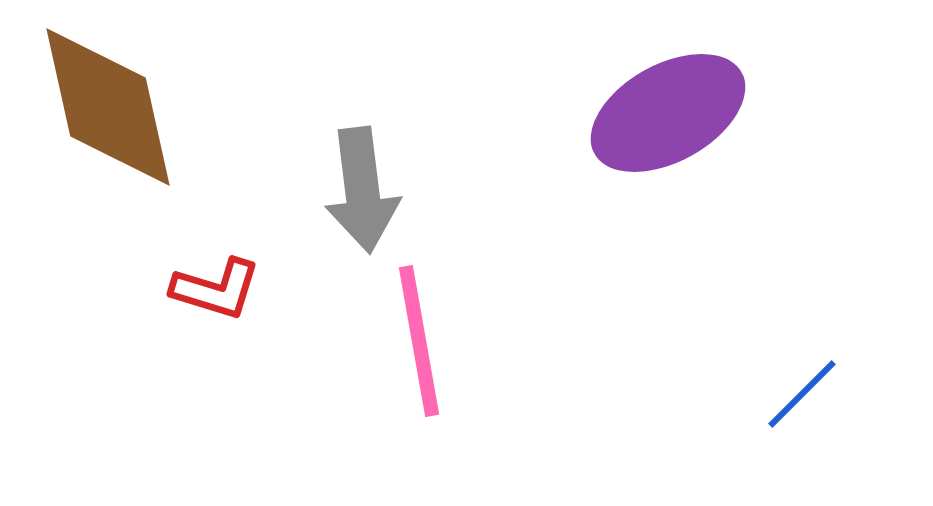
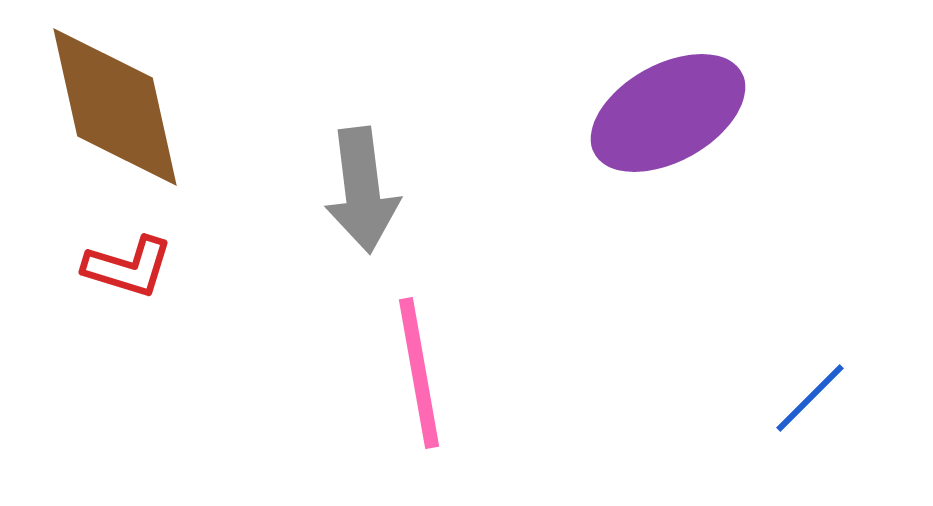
brown diamond: moved 7 px right
red L-shape: moved 88 px left, 22 px up
pink line: moved 32 px down
blue line: moved 8 px right, 4 px down
